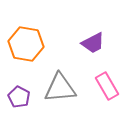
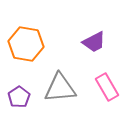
purple trapezoid: moved 1 px right, 1 px up
pink rectangle: moved 1 px down
purple pentagon: rotated 10 degrees clockwise
